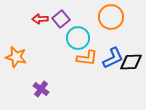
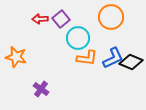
black diamond: rotated 25 degrees clockwise
